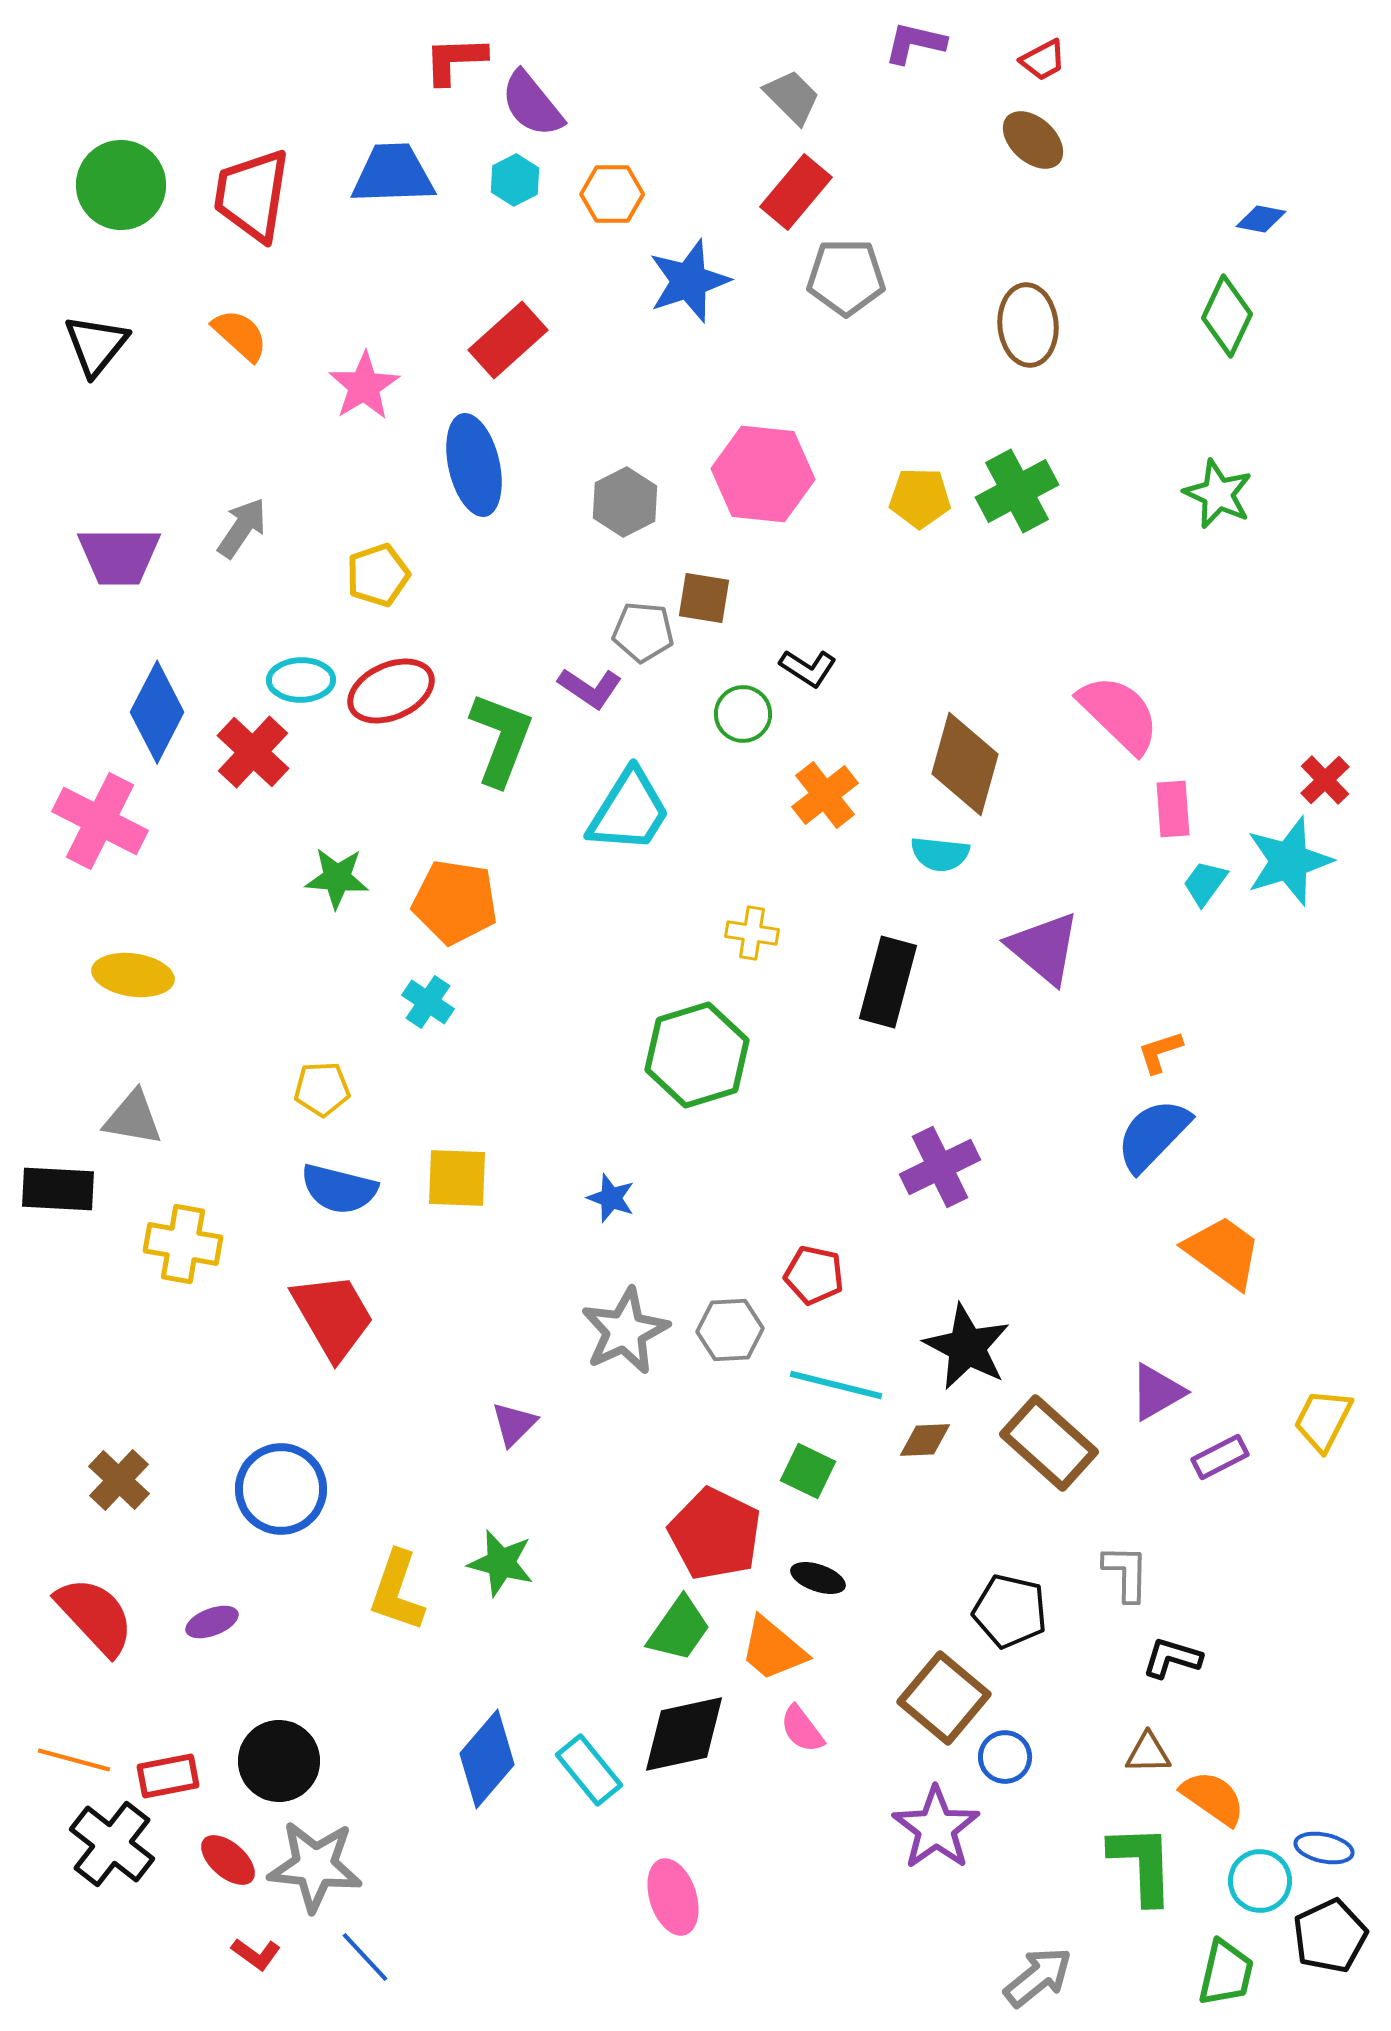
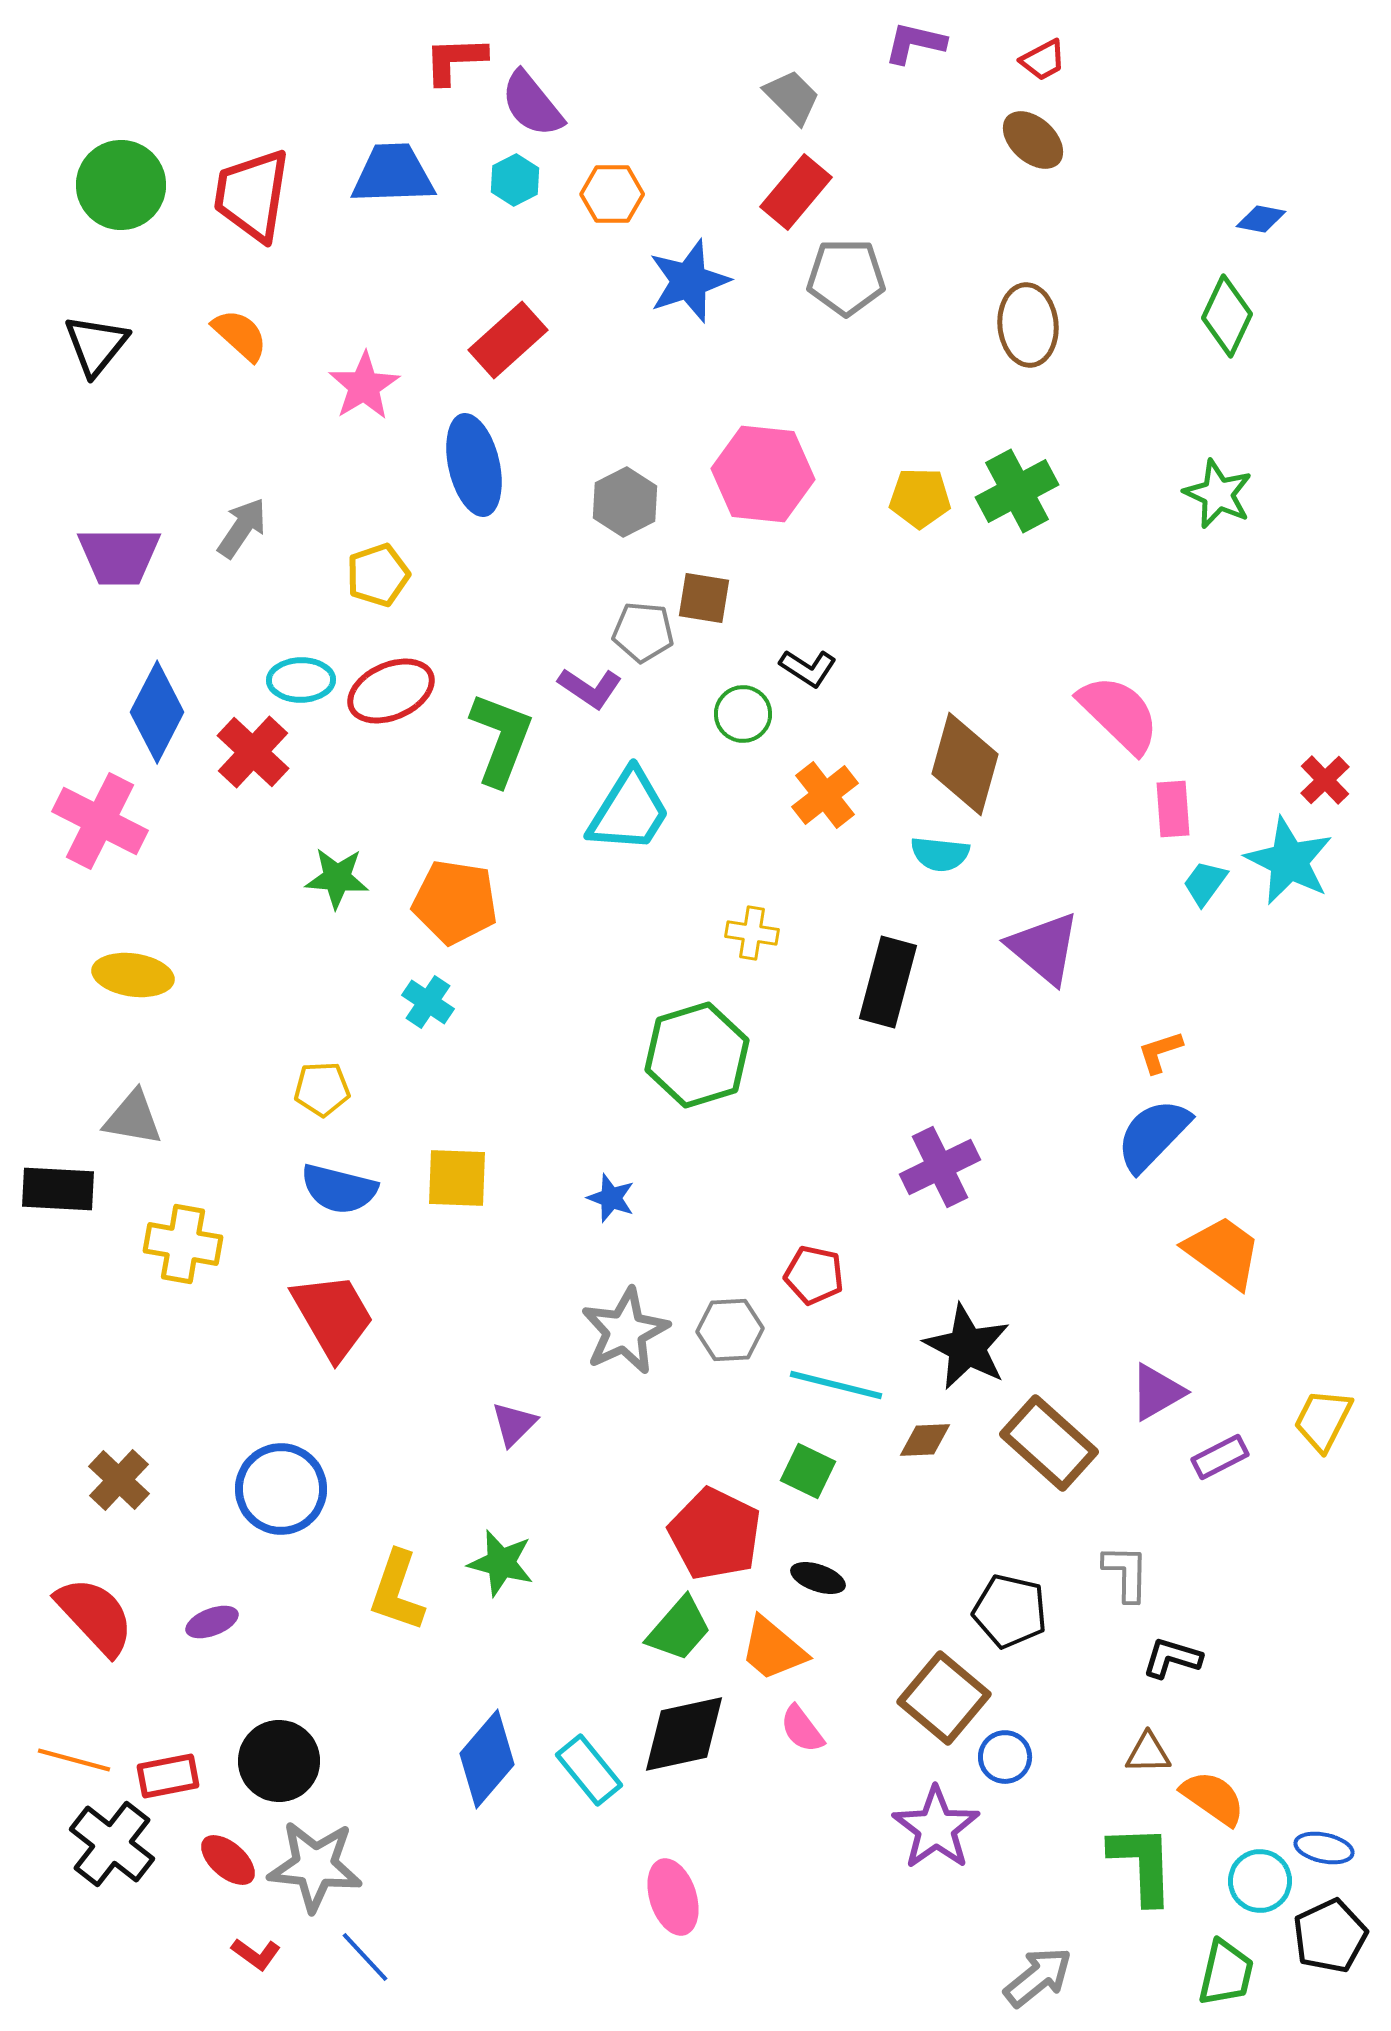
cyan star at (1289, 861): rotated 28 degrees counterclockwise
green trapezoid at (679, 1629): rotated 6 degrees clockwise
